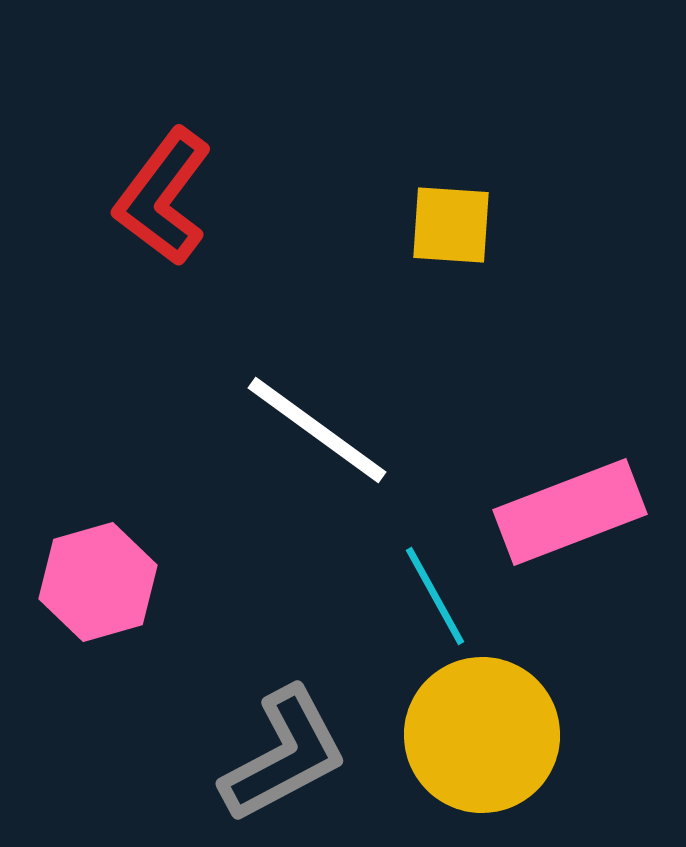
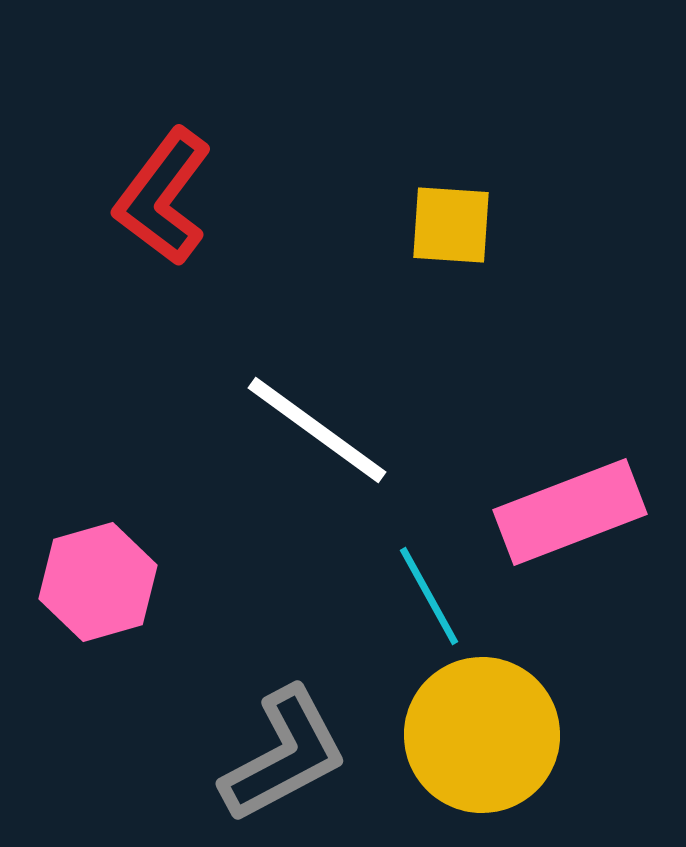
cyan line: moved 6 px left
